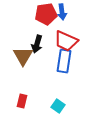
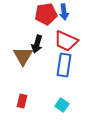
blue arrow: moved 2 px right
blue rectangle: moved 4 px down
cyan square: moved 4 px right, 1 px up
